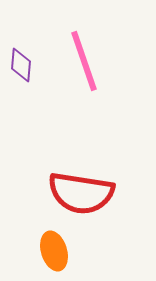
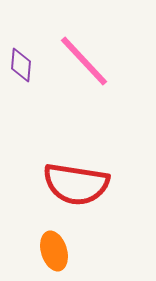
pink line: rotated 24 degrees counterclockwise
red semicircle: moved 5 px left, 9 px up
